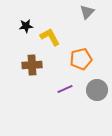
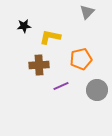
black star: moved 2 px left
yellow L-shape: rotated 50 degrees counterclockwise
brown cross: moved 7 px right
purple line: moved 4 px left, 3 px up
